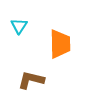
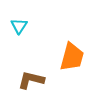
orange trapezoid: moved 12 px right, 13 px down; rotated 16 degrees clockwise
